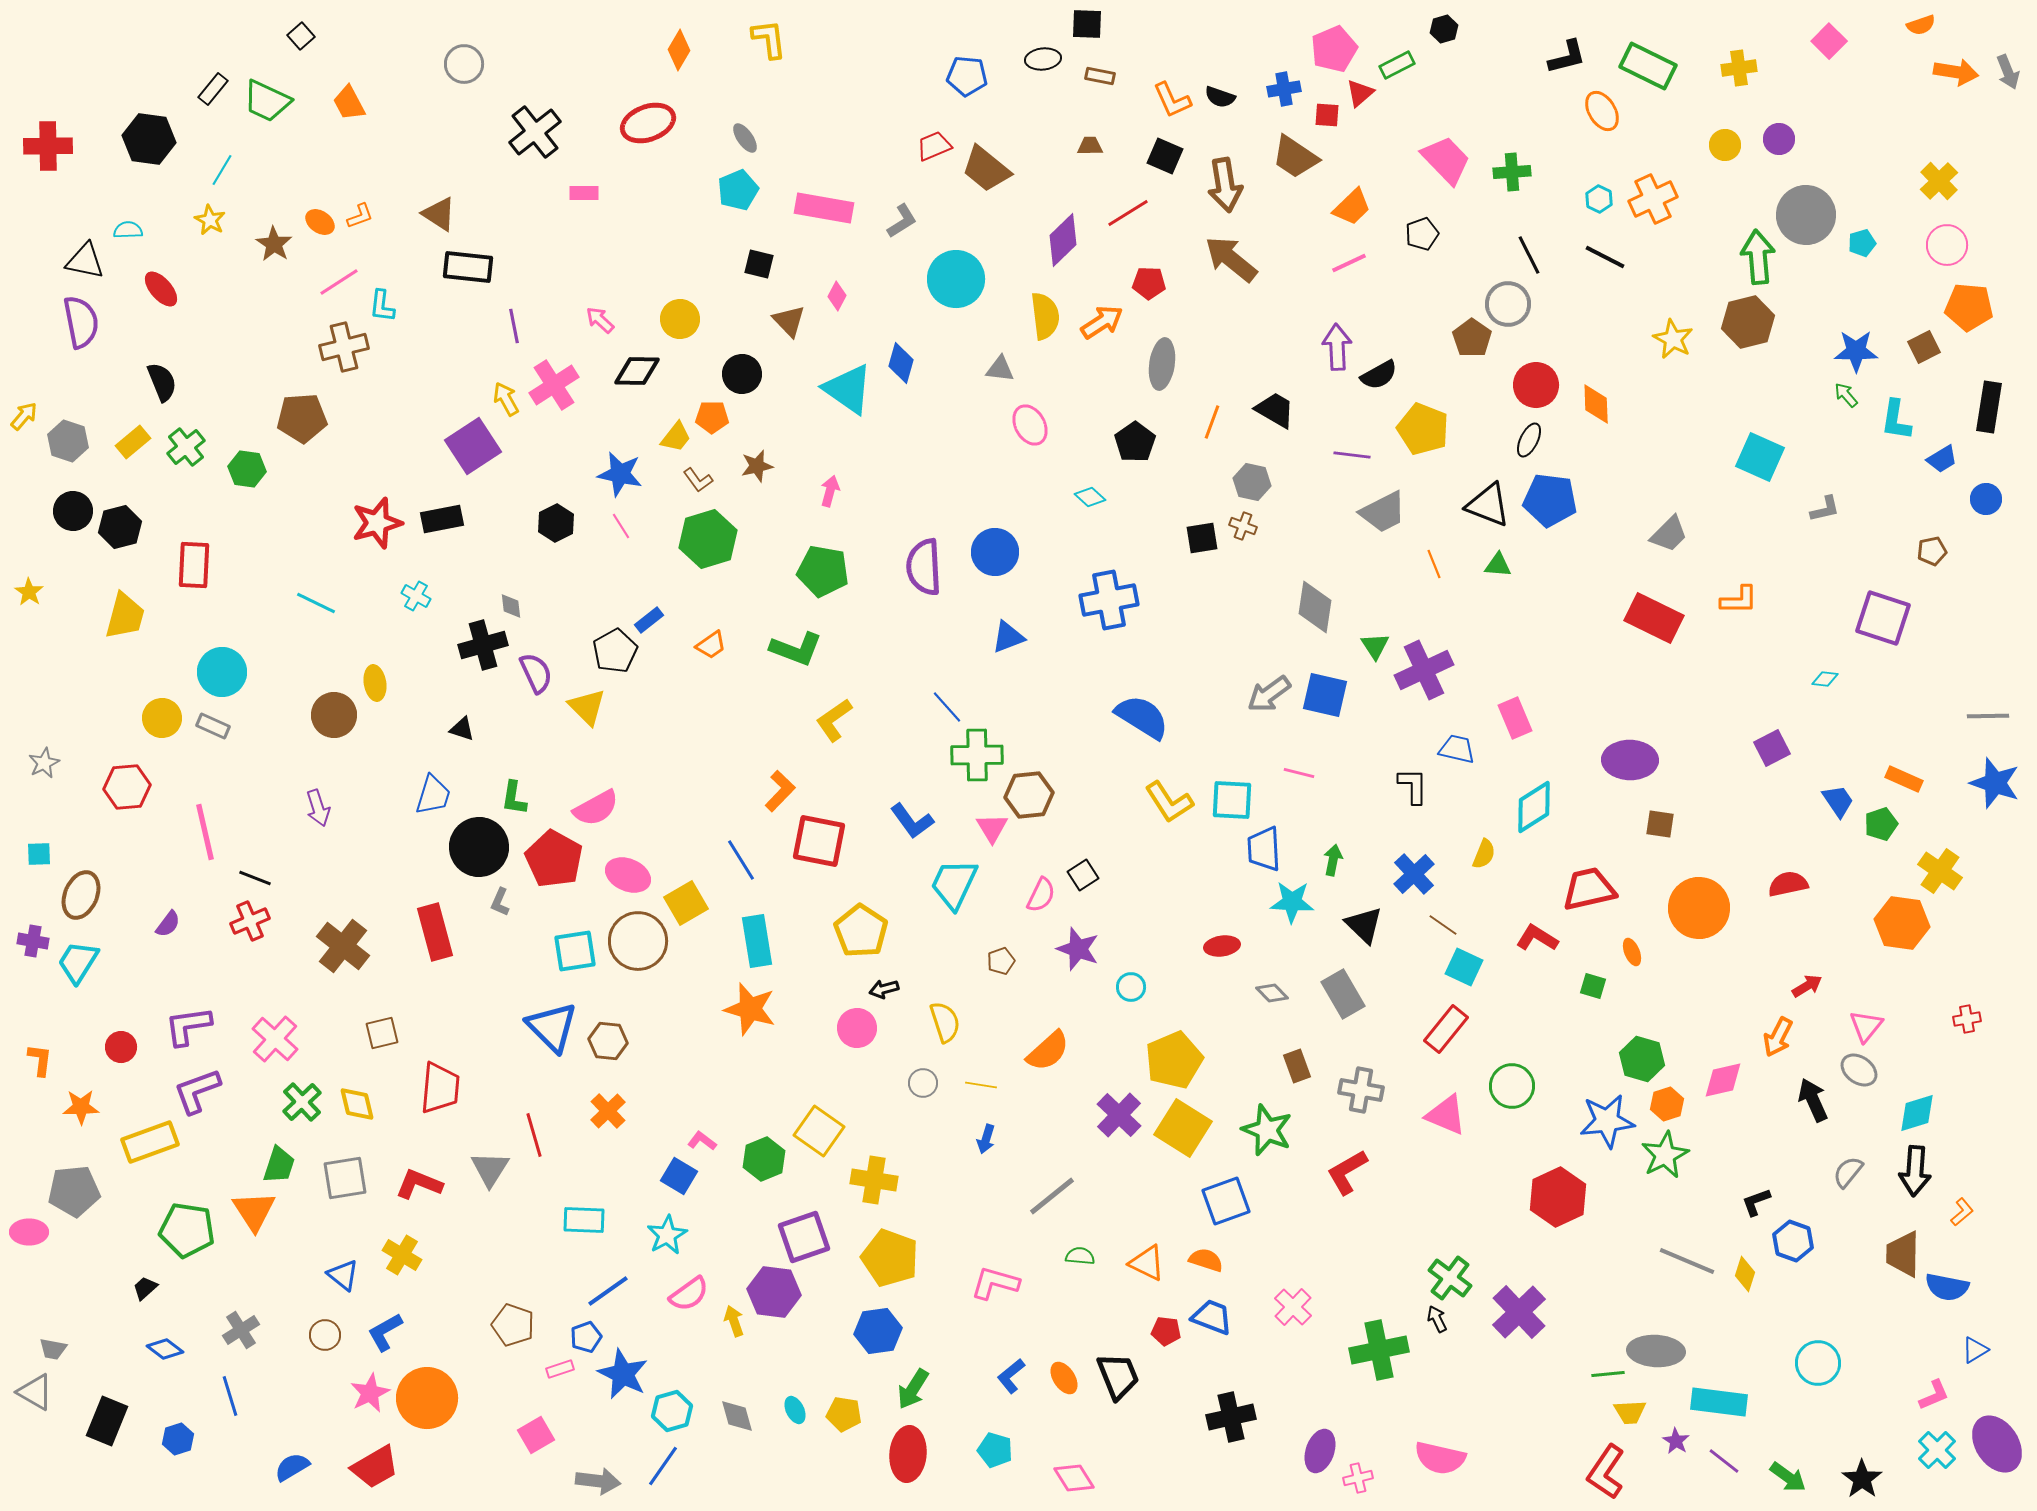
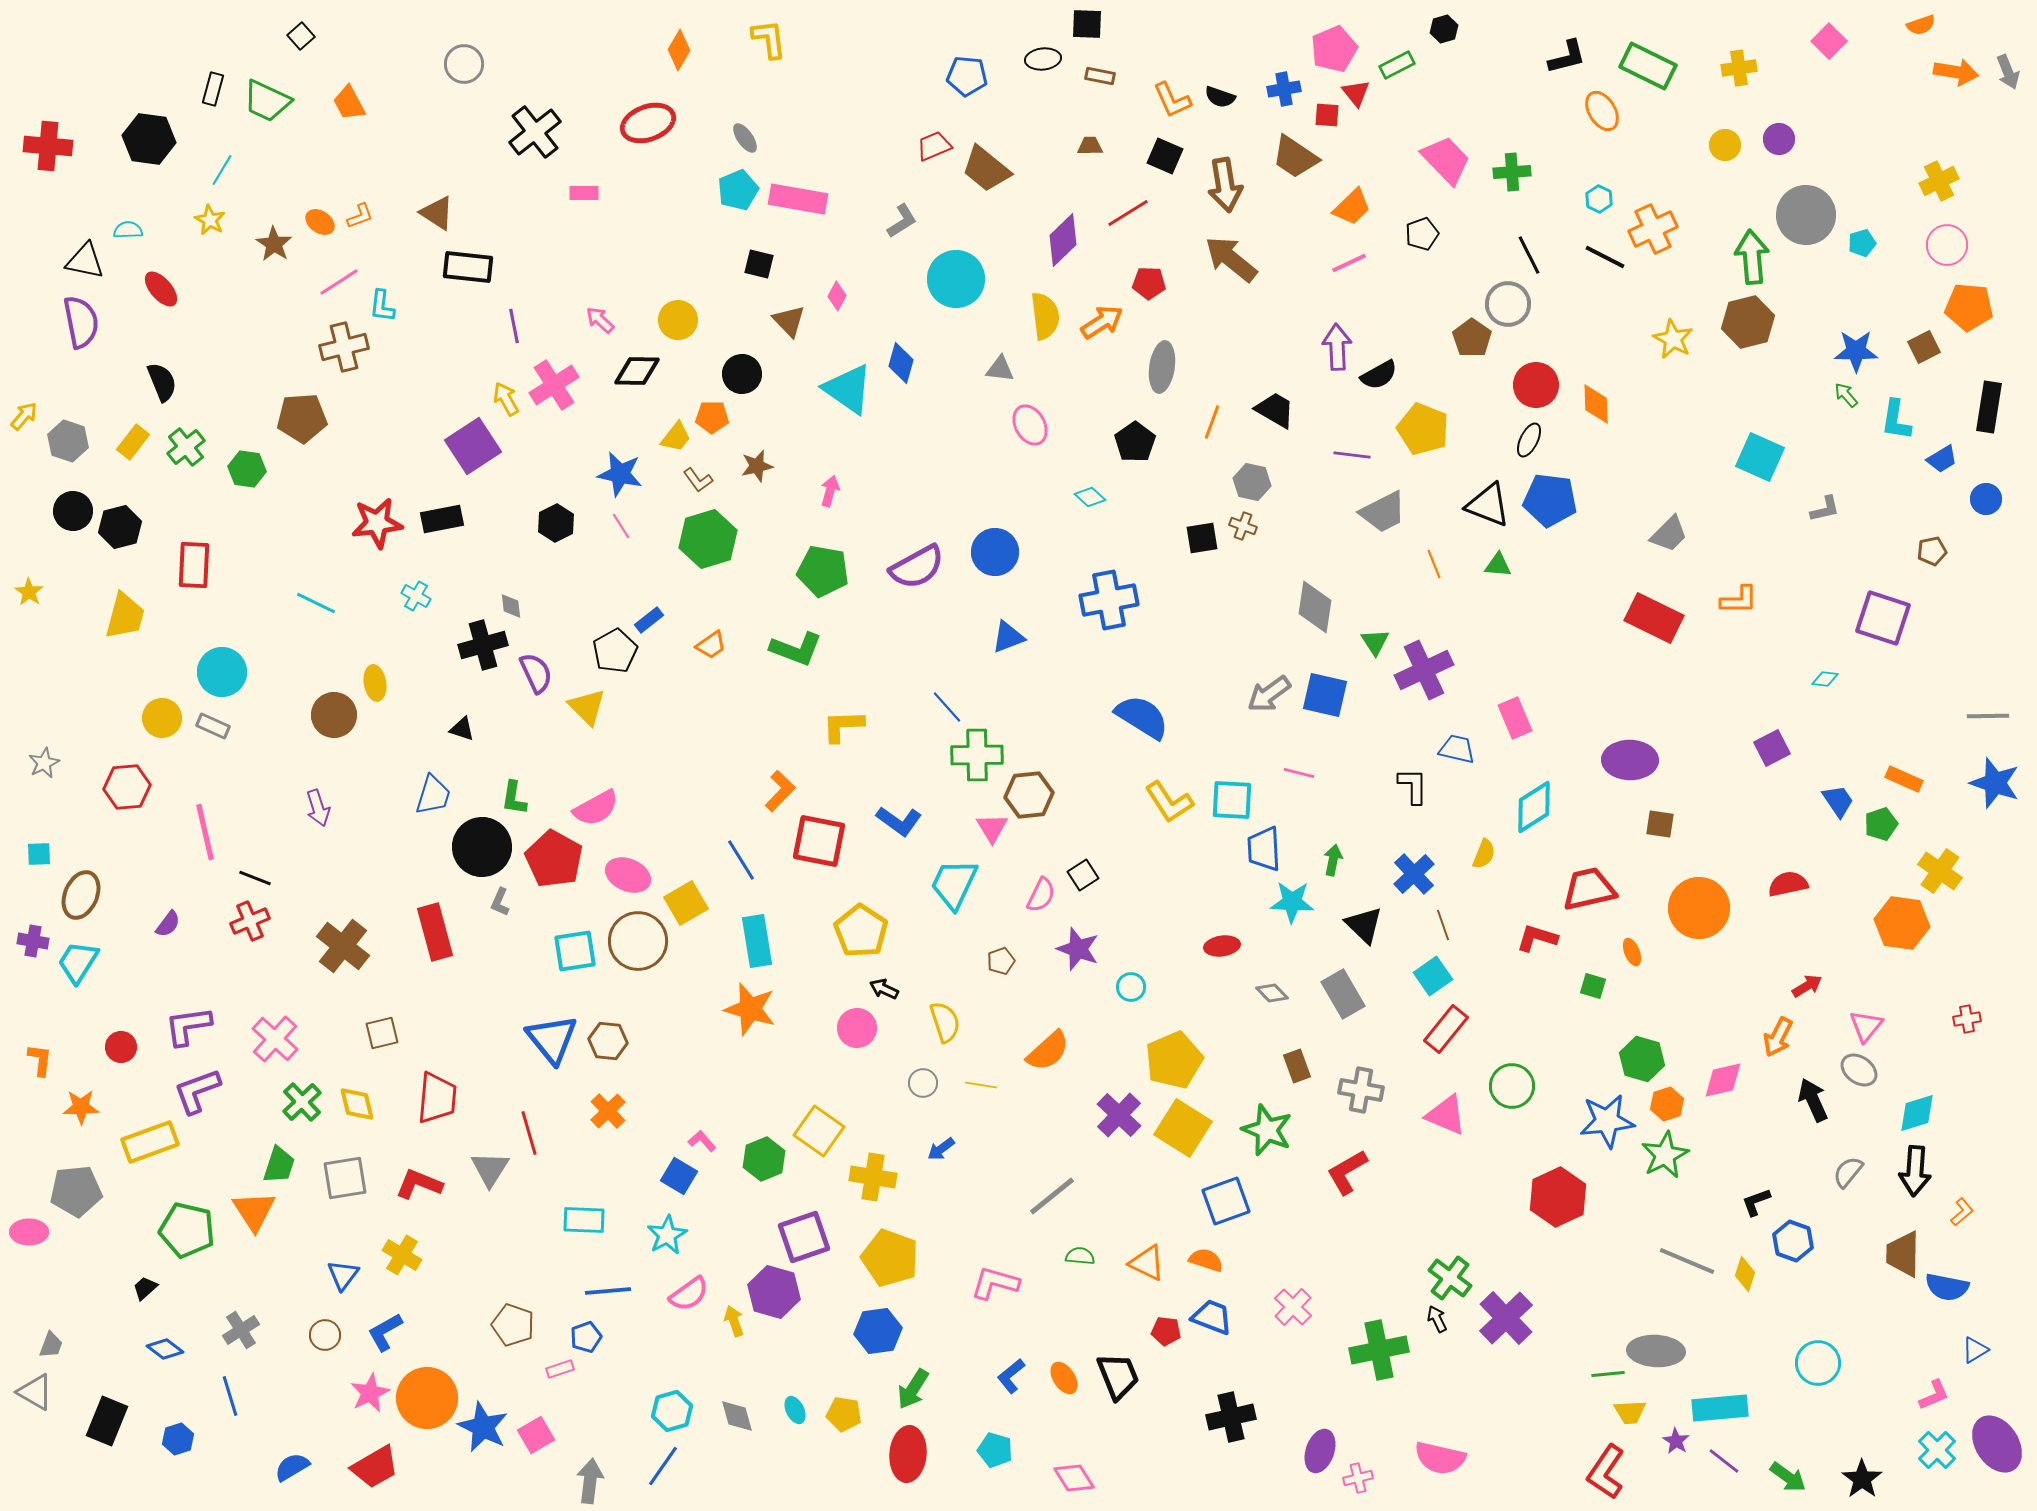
black rectangle at (213, 89): rotated 24 degrees counterclockwise
red triangle at (1360, 93): moved 4 px left; rotated 28 degrees counterclockwise
red cross at (48, 146): rotated 6 degrees clockwise
yellow cross at (1939, 181): rotated 18 degrees clockwise
orange cross at (1653, 199): moved 30 px down
pink rectangle at (824, 208): moved 26 px left, 9 px up
brown triangle at (439, 214): moved 2 px left, 1 px up
green arrow at (1758, 257): moved 6 px left
yellow circle at (680, 319): moved 2 px left, 1 px down
gray ellipse at (1162, 364): moved 3 px down
yellow rectangle at (133, 442): rotated 12 degrees counterclockwise
red star at (377, 523): rotated 9 degrees clockwise
purple semicircle at (924, 567): moved 7 px left; rotated 116 degrees counterclockwise
green triangle at (1375, 646): moved 4 px up
yellow L-shape at (834, 720): moved 9 px right, 6 px down; rotated 33 degrees clockwise
blue L-shape at (912, 821): moved 13 px left; rotated 18 degrees counterclockwise
black circle at (479, 847): moved 3 px right
brown line at (1443, 925): rotated 36 degrees clockwise
red L-shape at (1537, 938): rotated 15 degrees counterclockwise
cyan square at (1464, 967): moved 31 px left, 9 px down; rotated 30 degrees clockwise
black arrow at (884, 989): rotated 40 degrees clockwise
blue triangle at (552, 1027): moved 12 px down; rotated 6 degrees clockwise
red trapezoid at (440, 1088): moved 3 px left, 10 px down
red line at (534, 1135): moved 5 px left, 2 px up
blue arrow at (986, 1139): moved 45 px left, 10 px down; rotated 36 degrees clockwise
pink L-shape at (702, 1141): rotated 12 degrees clockwise
yellow cross at (874, 1180): moved 1 px left, 3 px up
gray pentagon at (74, 1191): moved 2 px right
green pentagon at (187, 1230): rotated 4 degrees clockwise
blue triangle at (343, 1275): rotated 28 degrees clockwise
blue line at (608, 1291): rotated 30 degrees clockwise
purple hexagon at (774, 1292): rotated 9 degrees clockwise
purple cross at (1519, 1312): moved 13 px left, 6 px down
gray trapezoid at (53, 1349): moved 2 px left, 4 px up; rotated 80 degrees counterclockwise
blue star at (623, 1374): moved 140 px left, 53 px down
cyan rectangle at (1719, 1402): moved 1 px right, 6 px down; rotated 12 degrees counterclockwise
gray arrow at (598, 1481): moved 8 px left; rotated 90 degrees counterclockwise
